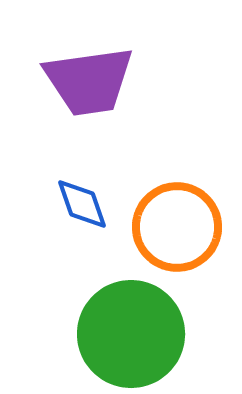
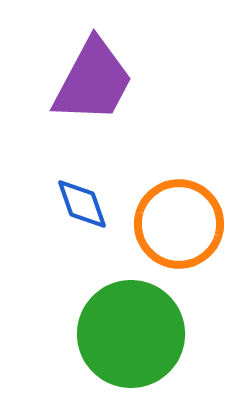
purple trapezoid: moved 4 px right; rotated 54 degrees counterclockwise
orange circle: moved 2 px right, 3 px up
